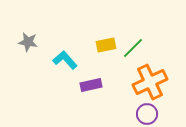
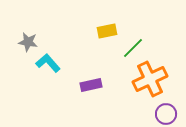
yellow rectangle: moved 1 px right, 14 px up
cyan L-shape: moved 17 px left, 3 px down
orange cross: moved 3 px up
purple circle: moved 19 px right
